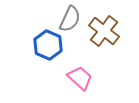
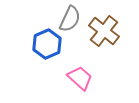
blue hexagon: moved 1 px left, 1 px up; rotated 12 degrees clockwise
